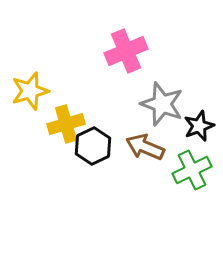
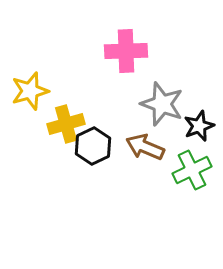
pink cross: rotated 21 degrees clockwise
